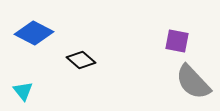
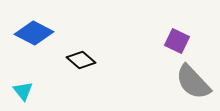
purple square: rotated 15 degrees clockwise
